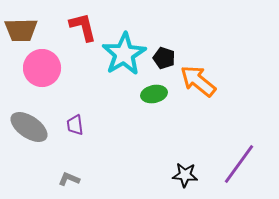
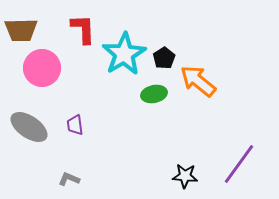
red L-shape: moved 2 px down; rotated 12 degrees clockwise
black pentagon: rotated 20 degrees clockwise
black star: moved 1 px down
